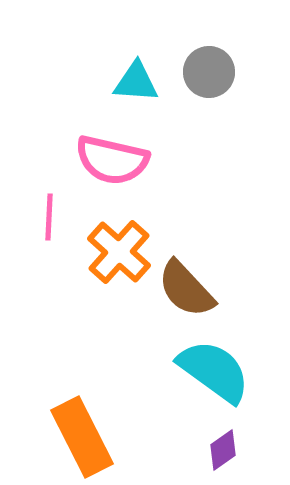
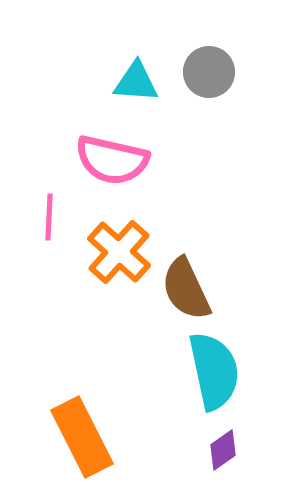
brown semicircle: rotated 18 degrees clockwise
cyan semicircle: rotated 42 degrees clockwise
